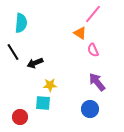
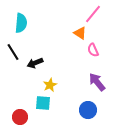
yellow star: rotated 24 degrees counterclockwise
blue circle: moved 2 px left, 1 px down
